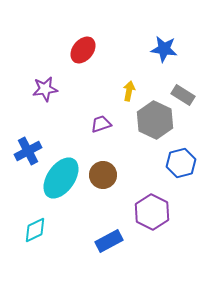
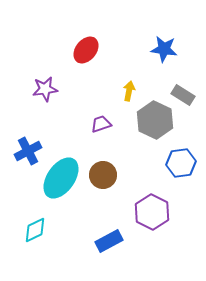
red ellipse: moved 3 px right
blue hexagon: rotated 8 degrees clockwise
